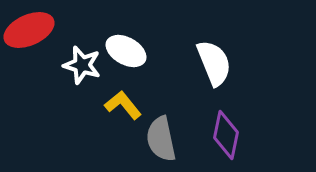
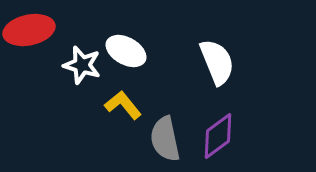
red ellipse: rotated 12 degrees clockwise
white semicircle: moved 3 px right, 1 px up
purple diamond: moved 8 px left, 1 px down; rotated 42 degrees clockwise
gray semicircle: moved 4 px right
